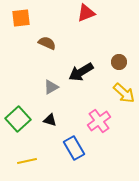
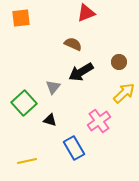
brown semicircle: moved 26 px right, 1 px down
gray triangle: moved 2 px right; rotated 21 degrees counterclockwise
yellow arrow: rotated 85 degrees counterclockwise
green square: moved 6 px right, 16 px up
